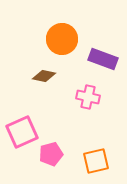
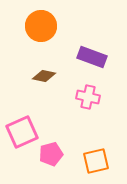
orange circle: moved 21 px left, 13 px up
purple rectangle: moved 11 px left, 2 px up
